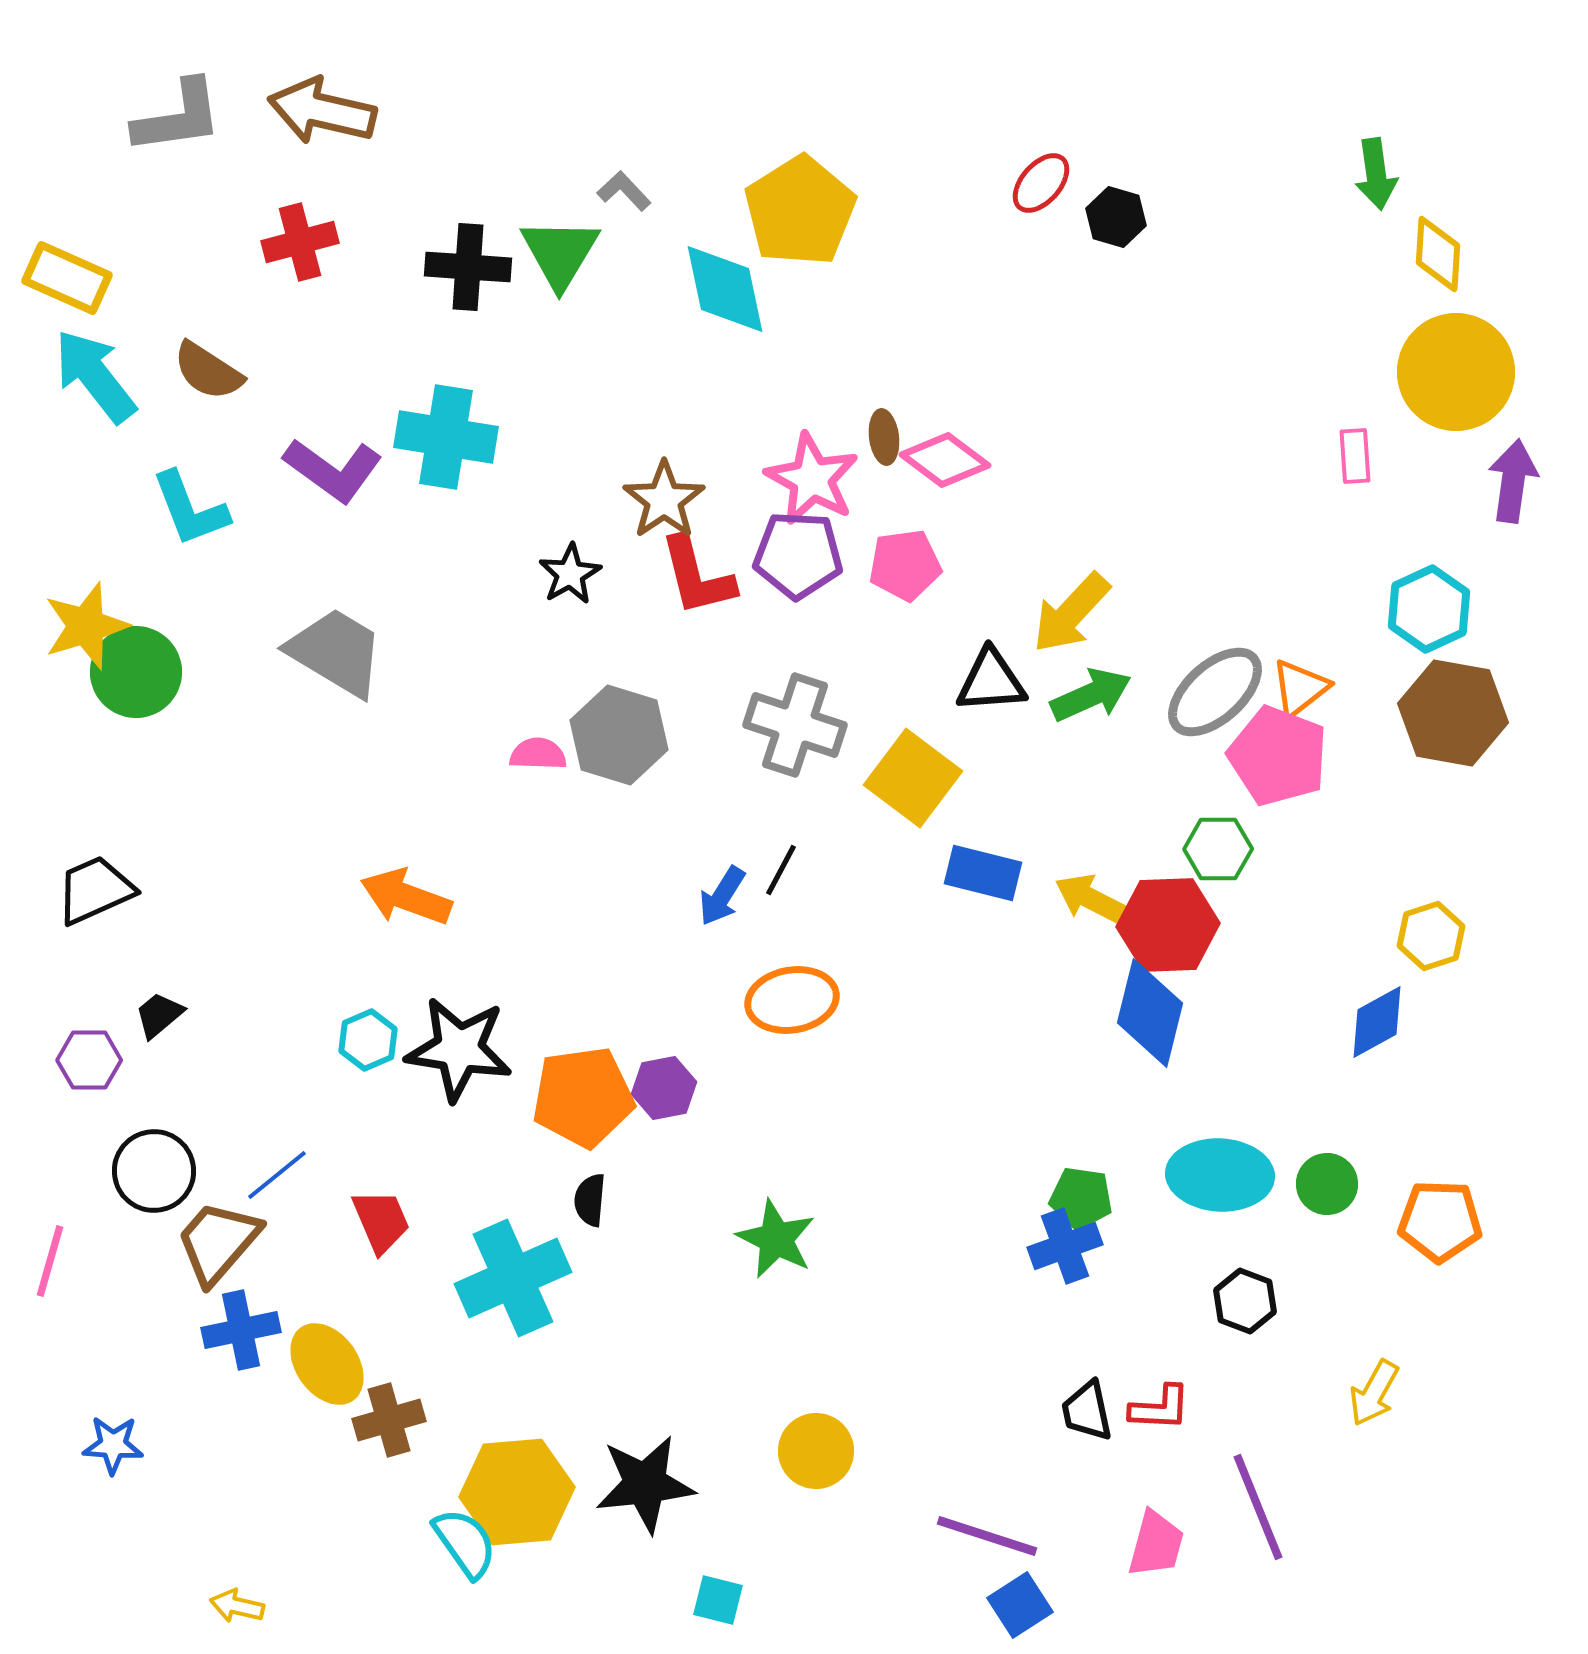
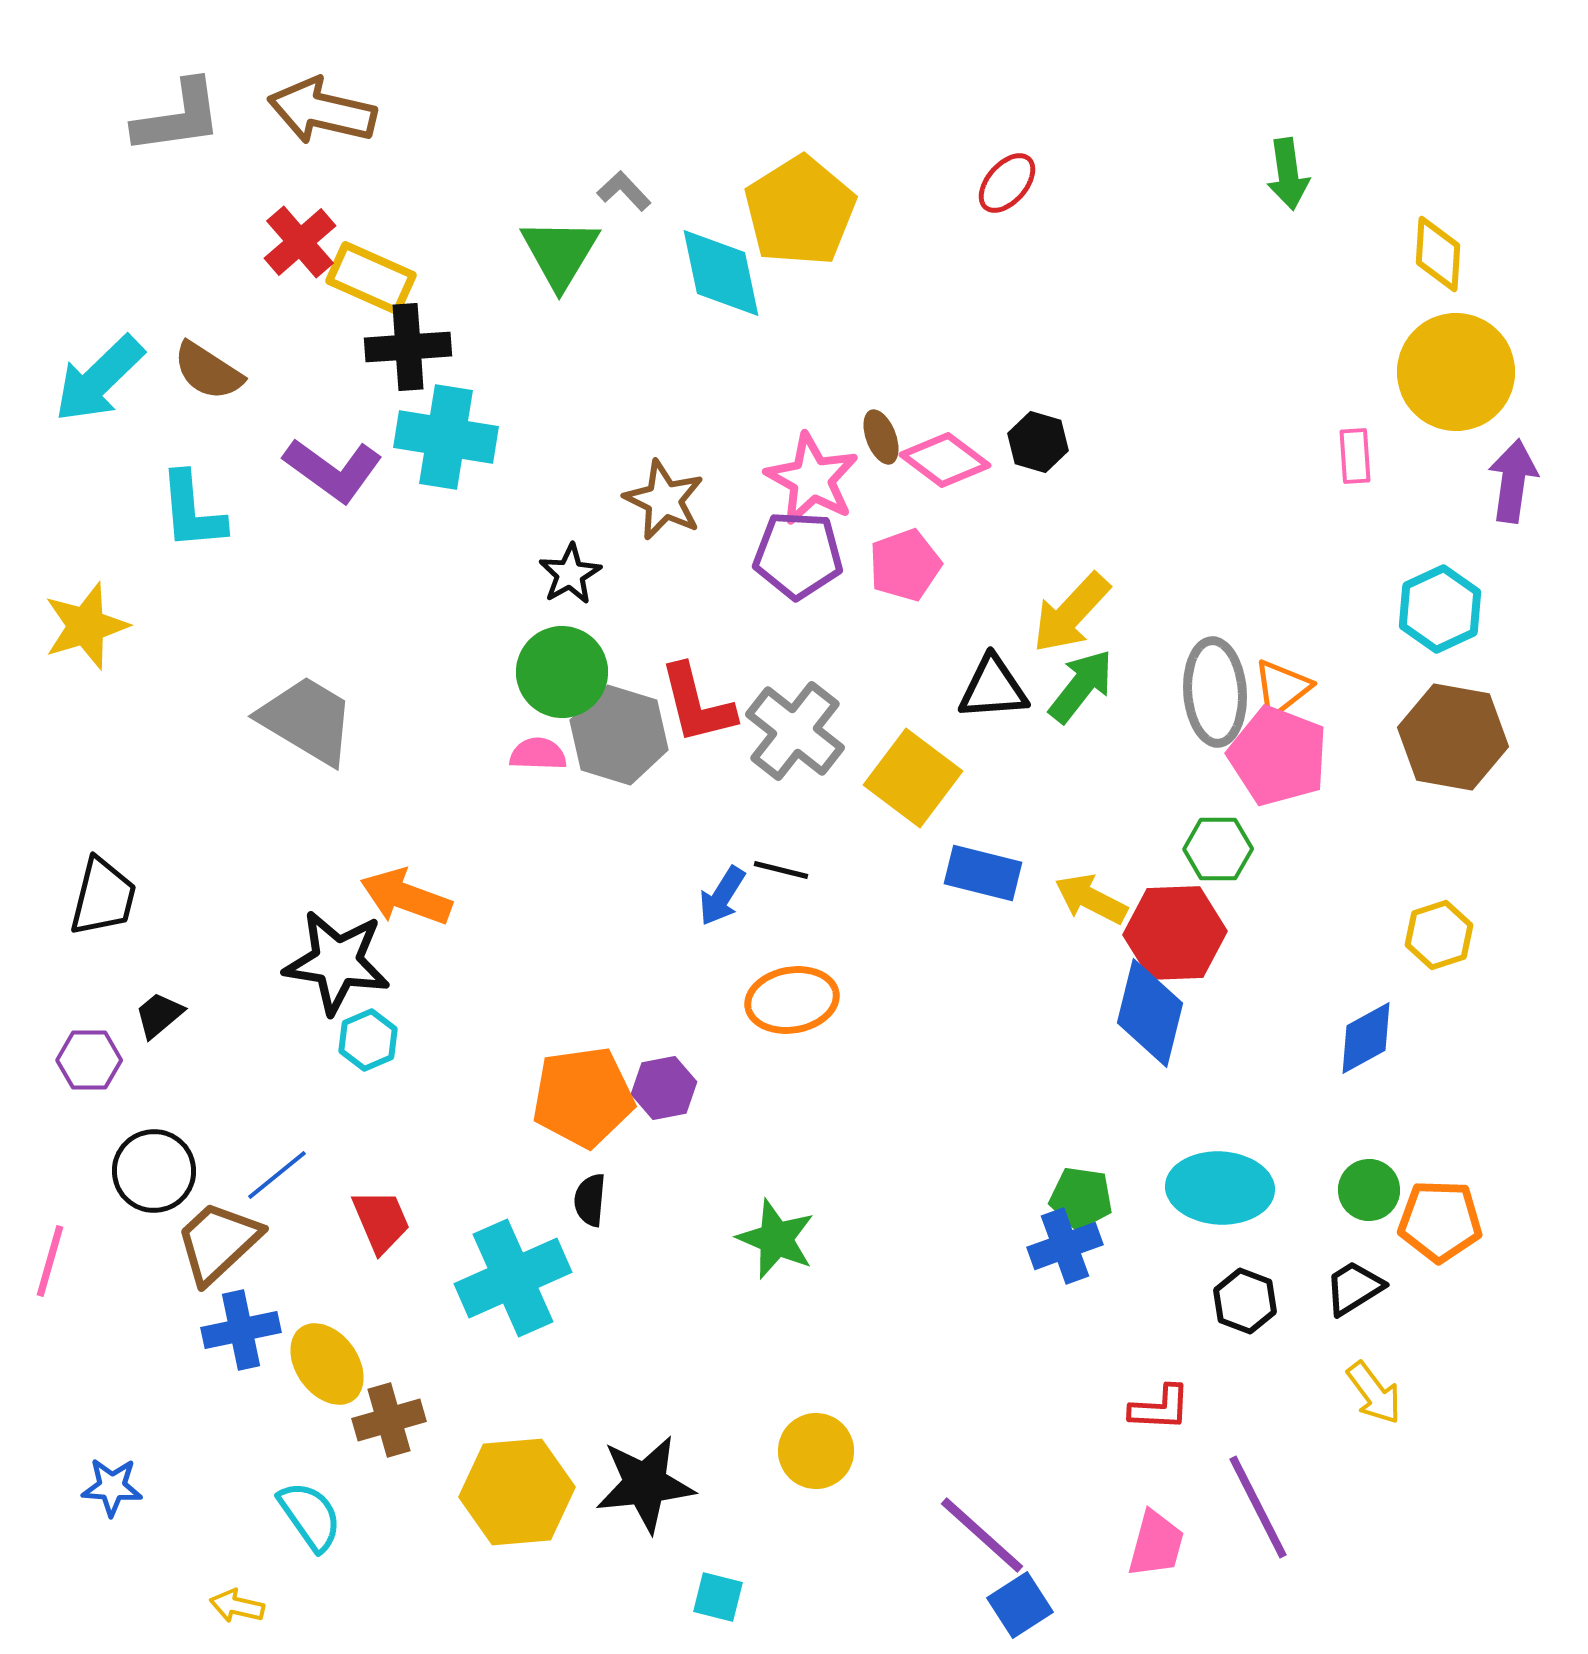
green arrow at (1376, 174): moved 88 px left
red ellipse at (1041, 183): moved 34 px left
black hexagon at (1116, 217): moved 78 px left, 225 px down
red cross at (300, 242): rotated 26 degrees counterclockwise
black cross at (468, 267): moved 60 px left, 80 px down; rotated 8 degrees counterclockwise
yellow rectangle at (67, 278): moved 304 px right
cyan diamond at (725, 289): moved 4 px left, 16 px up
cyan arrow at (95, 376): moved 4 px right, 3 px down; rotated 96 degrees counterclockwise
brown ellipse at (884, 437): moved 3 px left; rotated 14 degrees counterclockwise
brown star at (664, 500): rotated 12 degrees counterclockwise
cyan L-shape at (190, 509): moved 2 px right, 2 px down; rotated 16 degrees clockwise
pink pentagon at (905, 565): rotated 12 degrees counterclockwise
red L-shape at (697, 576): moved 128 px down
cyan hexagon at (1429, 609): moved 11 px right
gray trapezoid at (336, 652): moved 29 px left, 68 px down
green circle at (136, 672): moved 426 px right
black triangle at (991, 681): moved 2 px right, 7 px down
orange triangle at (1300, 688): moved 18 px left
gray ellipse at (1215, 692): rotated 52 degrees counterclockwise
green arrow at (1091, 695): moved 10 px left, 9 px up; rotated 28 degrees counterclockwise
brown hexagon at (1453, 713): moved 24 px down
gray cross at (795, 725): moved 6 px down; rotated 20 degrees clockwise
black line at (781, 870): rotated 76 degrees clockwise
black trapezoid at (95, 890): moved 8 px right, 7 px down; rotated 128 degrees clockwise
red hexagon at (1168, 925): moved 7 px right, 8 px down
yellow hexagon at (1431, 936): moved 8 px right, 1 px up
blue diamond at (1377, 1022): moved 11 px left, 16 px down
black star at (459, 1049): moved 122 px left, 87 px up
cyan ellipse at (1220, 1175): moved 13 px down
green circle at (1327, 1184): moved 42 px right, 6 px down
green star at (776, 1239): rotated 4 degrees counterclockwise
brown trapezoid at (218, 1242): rotated 6 degrees clockwise
yellow arrow at (1374, 1393): rotated 66 degrees counterclockwise
black trapezoid at (1087, 1411): moved 267 px right, 123 px up; rotated 70 degrees clockwise
blue star at (113, 1445): moved 1 px left, 42 px down
purple line at (1258, 1507): rotated 5 degrees counterclockwise
purple line at (987, 1536): moved 5 px left, 1 px up; rotated 24 degrees clockwise
cyan semicircle at (465, 1543): moved 155 px left, 27 px up
cyan square at (718, 1600): moved 3 px up
